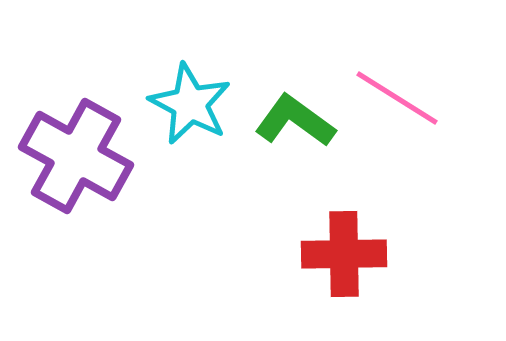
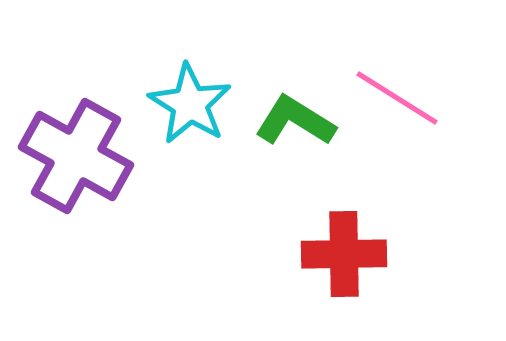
cyan star: rotated 4 degrees clockwise
green L-shape: rotated 4 degrees counterclockwise
